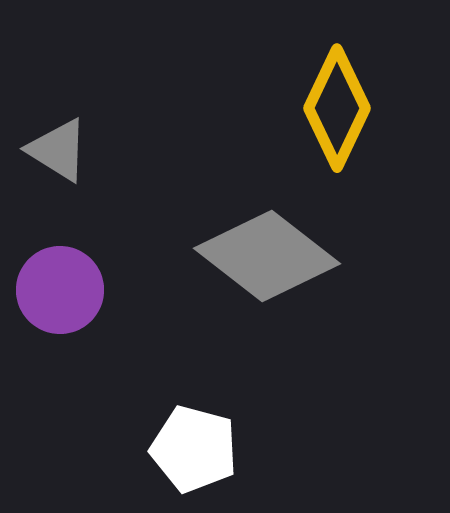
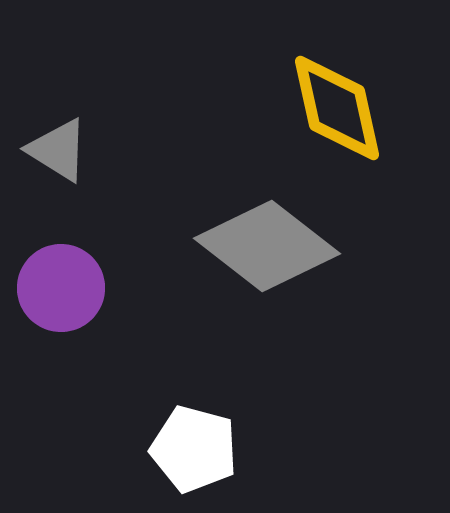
yellow diamond: rotated 38 degrees counterclockwise
gray diamond: moved 10 px up
purple circle: moved 1 px right, 2 px up
